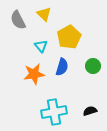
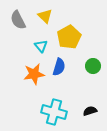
yellow triangle: moved 1 px right, 2 px down
blue semicircle: moved 3 px left
cyan cross: rotated 25 degrees clockwise
